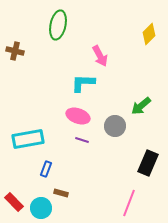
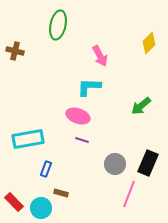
yellow diamond: moved 9 px down
cyan L-shape: moved 6 px right, 4 px down
gray circle: moved 38 px down
pink line: moved 9 px up
